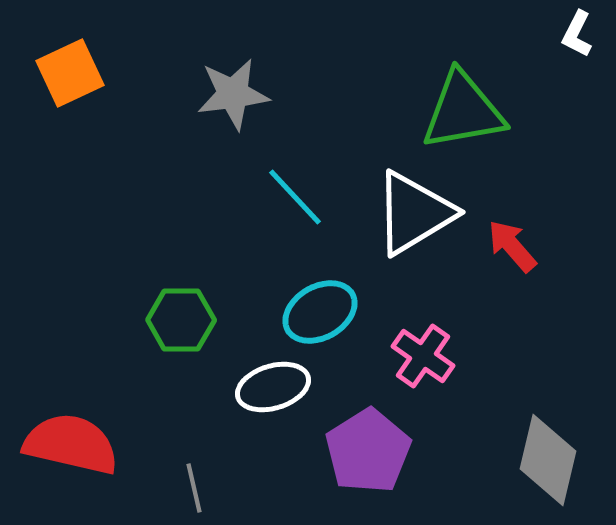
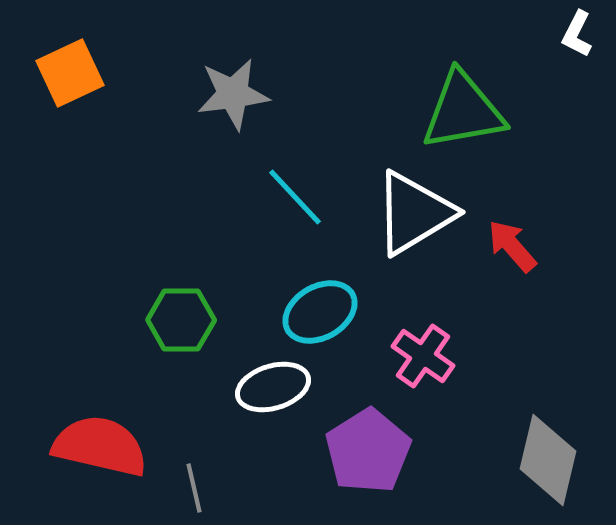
red semicircle: moved 29 px right, 2 px down
